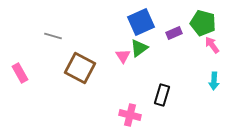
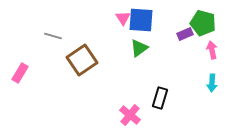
blue square: moved 2 px up; rotated 28 degrees clockwise
purple rectangle: moved 11 px right, 1 px down
pink arrow: moved 5 px down; rotated 24 degrees clockwise
pink triangle: moved 38 px up
brown square: moved 2 px right, 8 px up; rotated 28 degrees clockwise
pink rectangle: rotated 60 degrees clockwise
cyan arrow: moved 2 px left, 2 px down
black rectangle: moved 2 px left, 3 px down
pink cross: rotated 25 degrees clockwise
